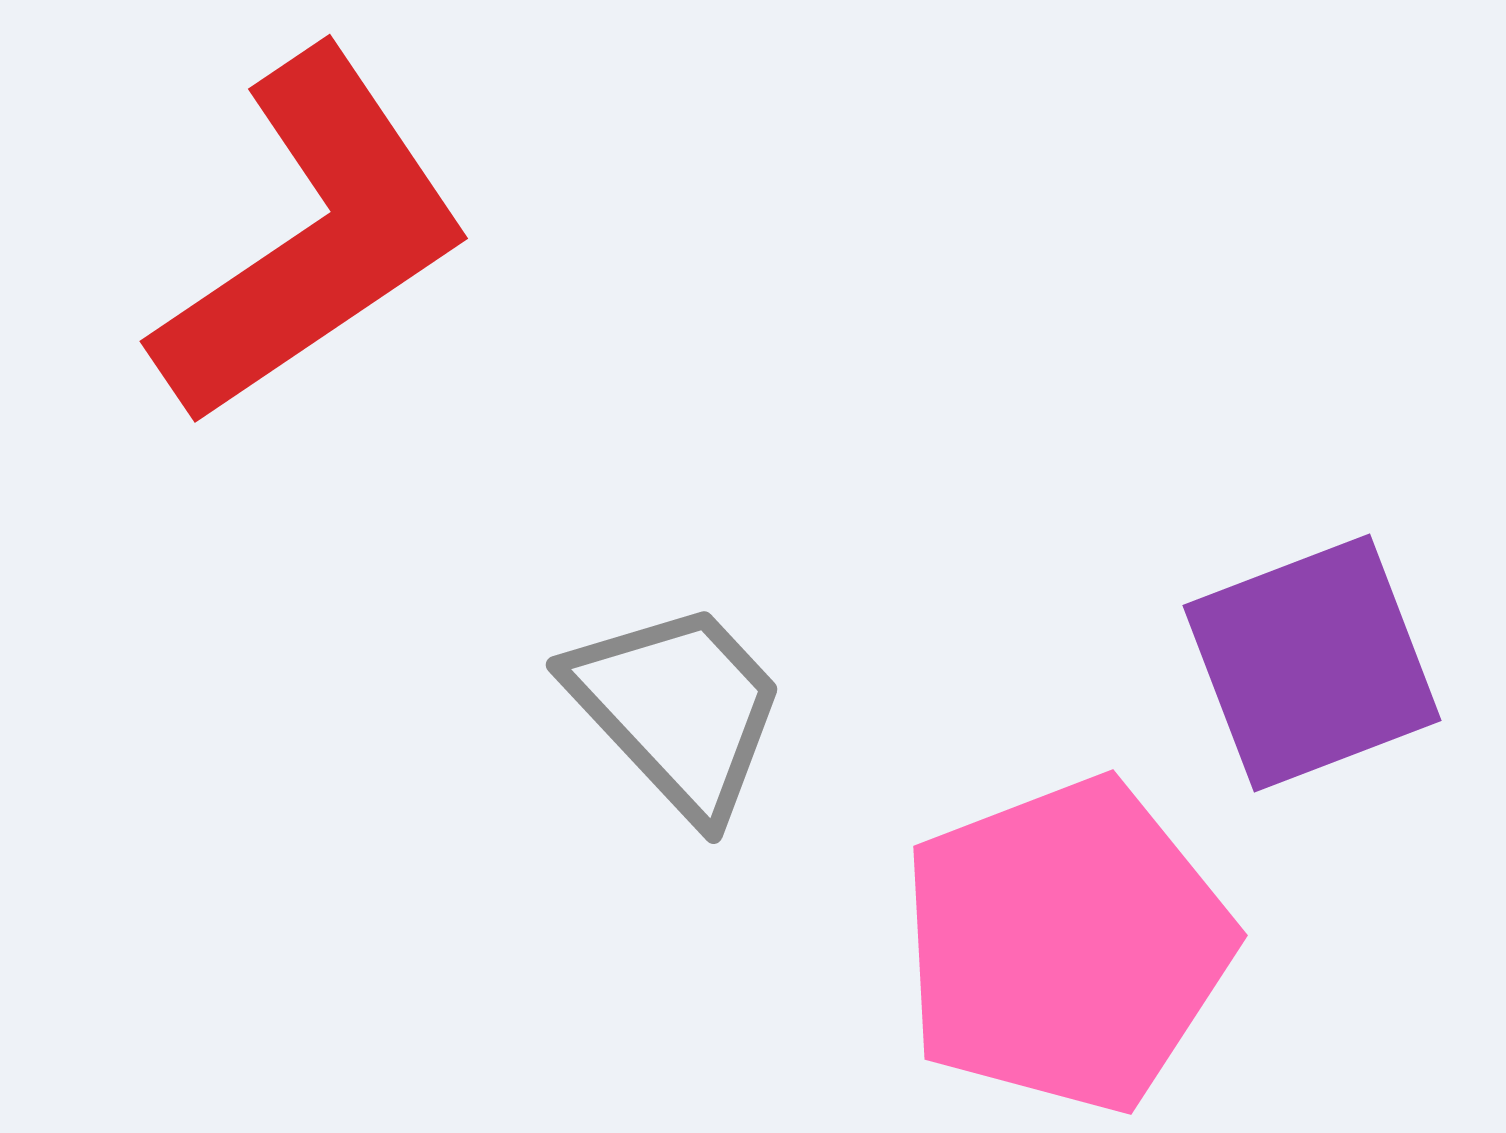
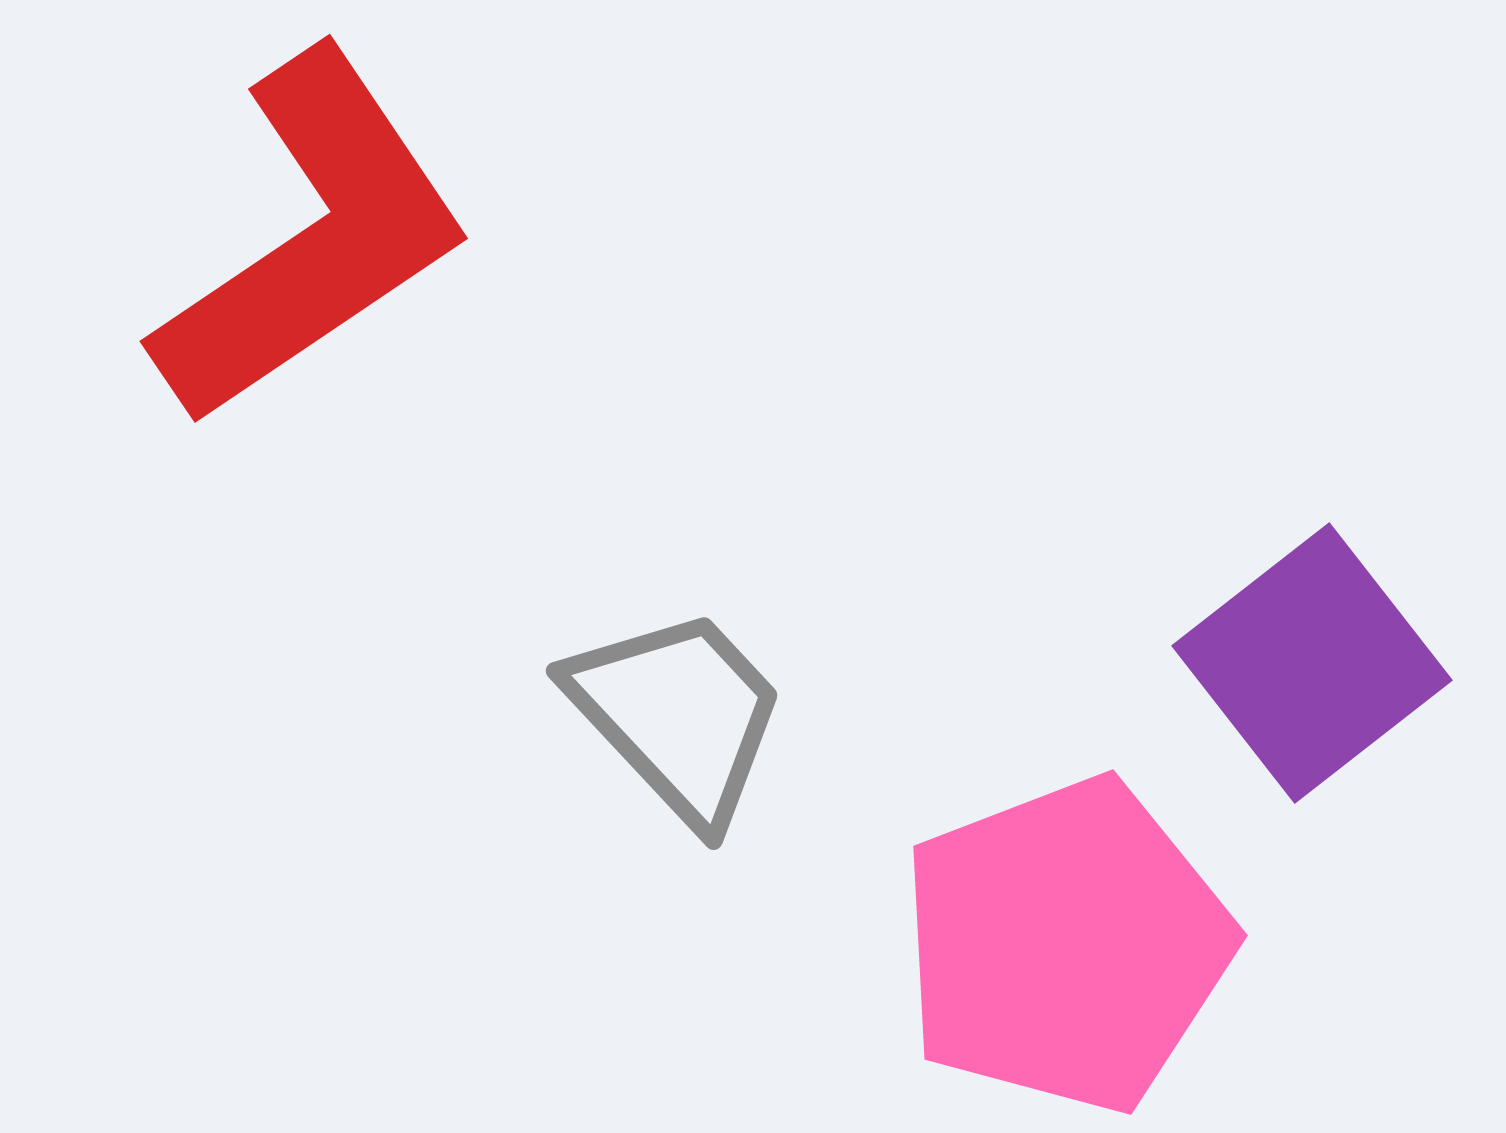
purple square: rotated 17 degrees counterclockwise
gray trapezoid: moved 6 px down
